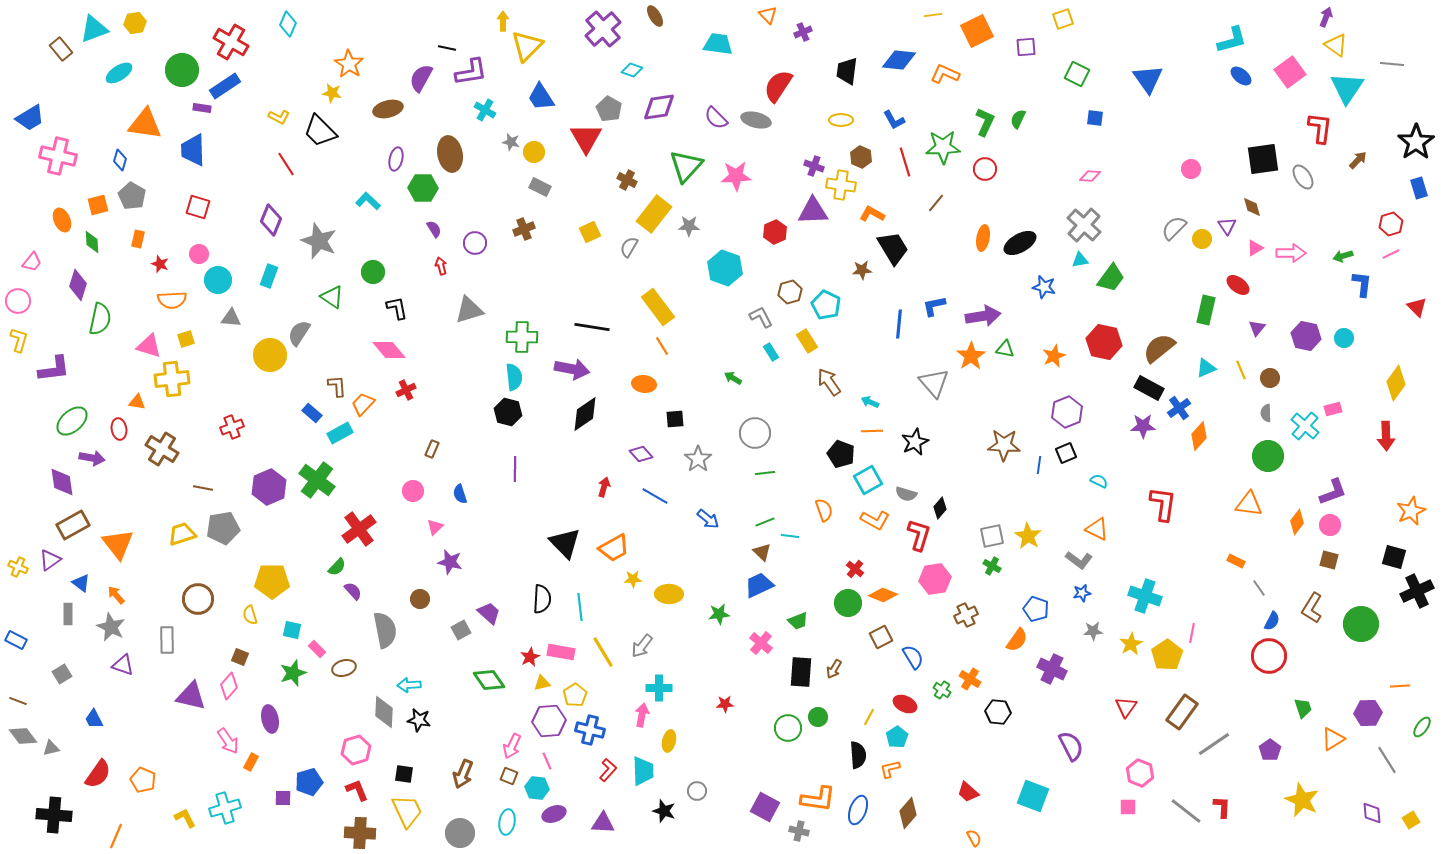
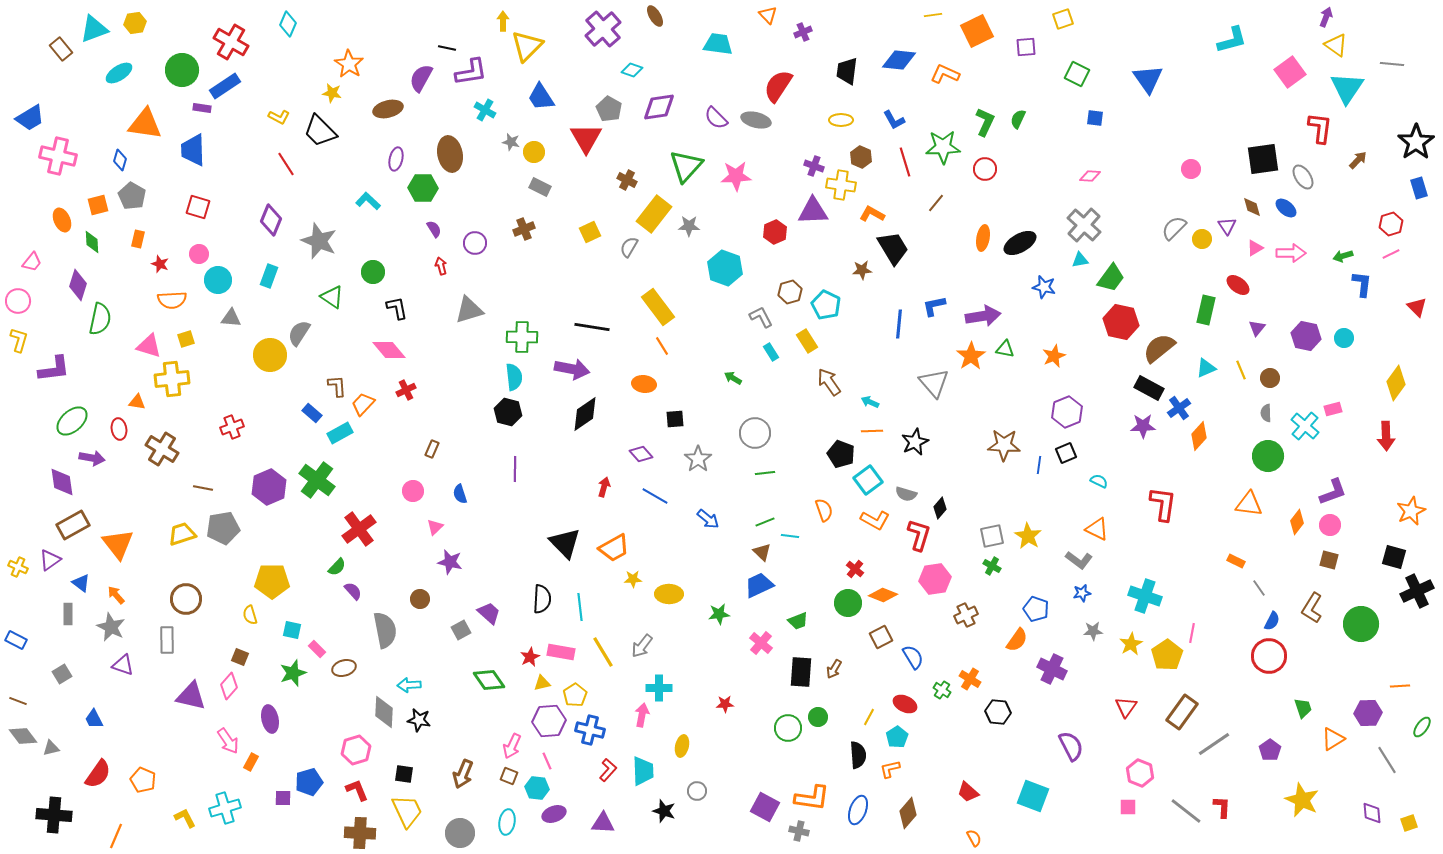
blue ellipse at (1241, 76): moved 45 px right, 132 px down
red hexagon at (1104, 342): moved 17 px right, 20 px up
cyan square at (868, 480): rotated 8 degrees counterclockwise
brown circle at (198, 599): moved 12 px left
yellow ellipse at (669, 741): moved 13 px right, 5 px down
orange L-shape at (818, 799): moved 6 px left, 1 px up
yellow square at (1411, 820): moved 2 px left, 3 px down; rotated 12 degrees clockwise
